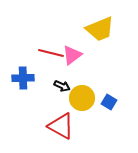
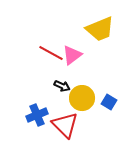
red line: rotated 15 degrees clockwise
blue cross: moved 14 px right, 37 px down; rotated 20 degrees counterclockwise
red triangle: moved 4 px right, 1 px up; rotated 16 degrees clockwise
